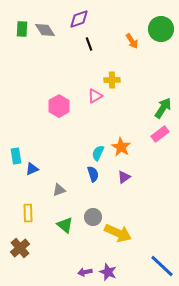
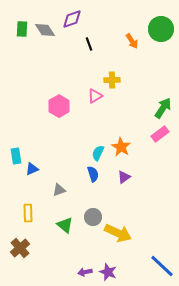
purple diamond: moved 7 px left
